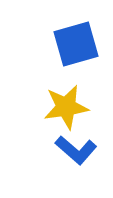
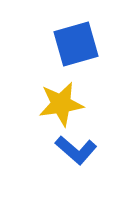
yellow star: moved 5 px left, 3 px up
